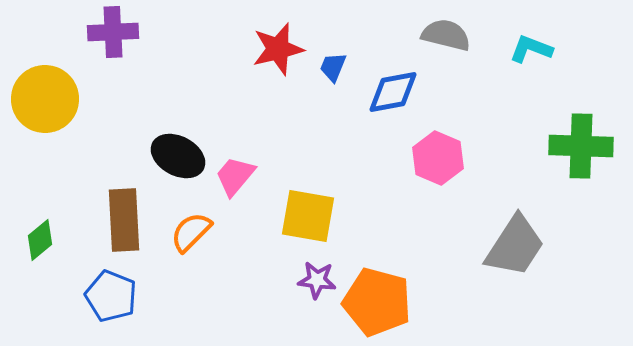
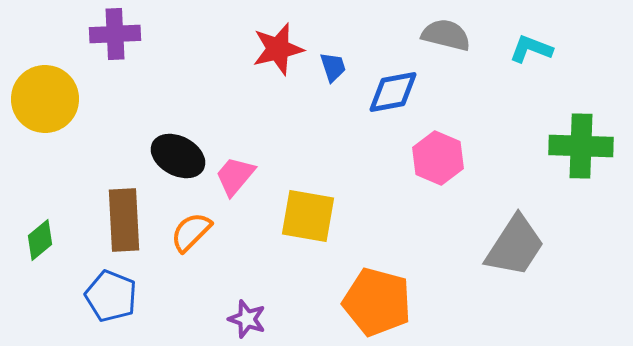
purple cross: moved 2 px right, 2 px down
blue trapezoid: rotated 140 degrees clockwise
purple star: moved 70 px left, 39 px down; rotated 12 degrees clockwise
